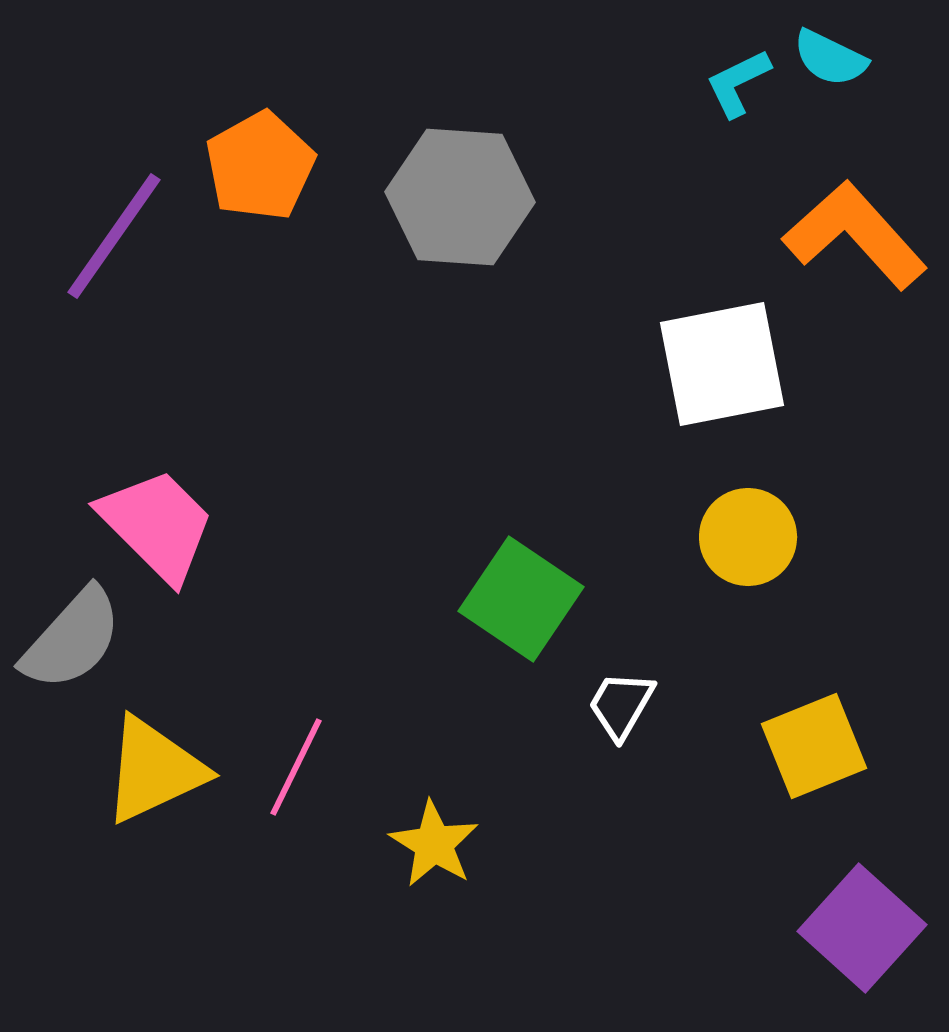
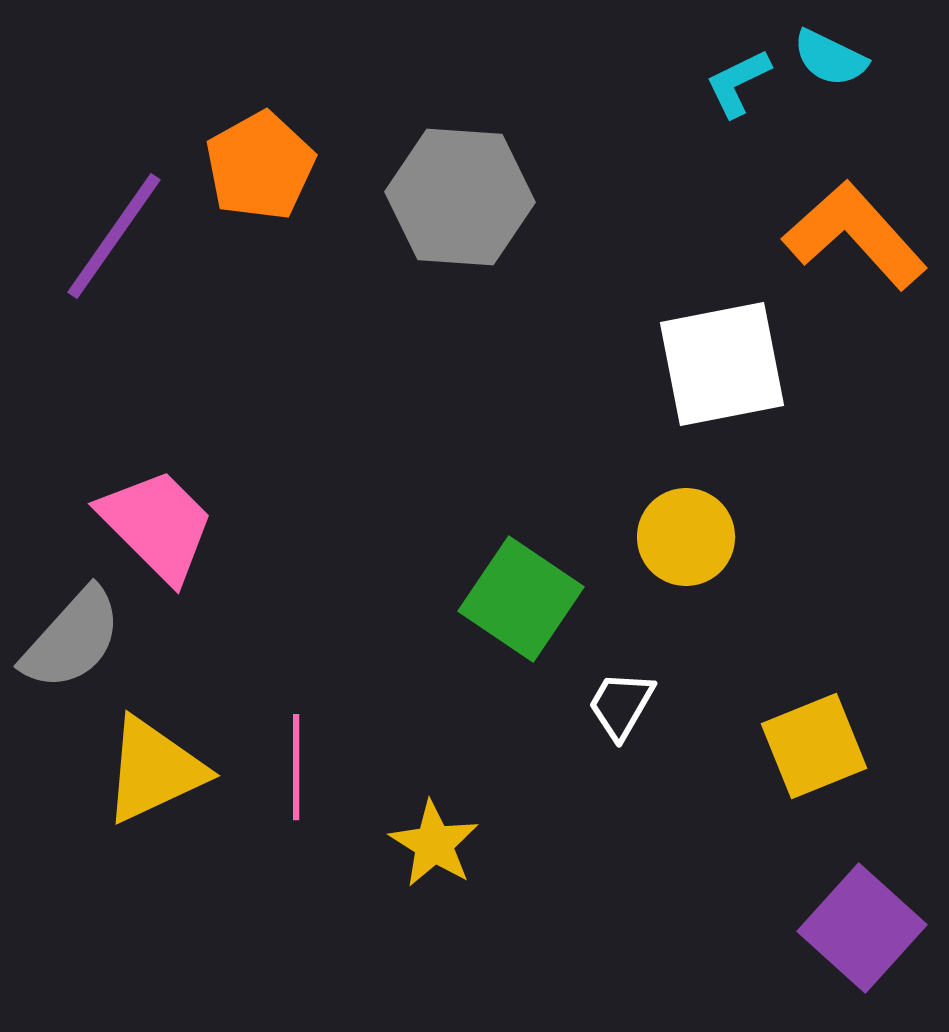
yellow circle: moved 62 px left
pink line: rotated 26 degrees counterclockwise
